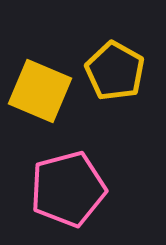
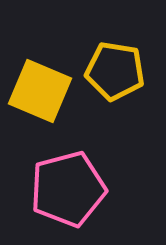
yellow pentagon: rotated 20 degrees counterclockwise
